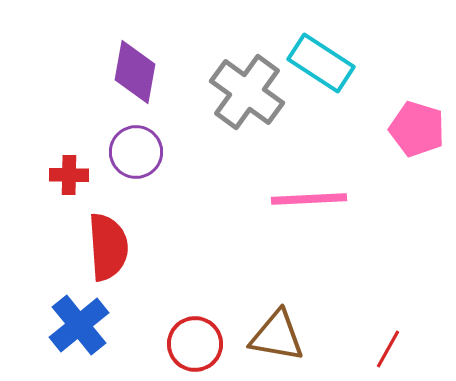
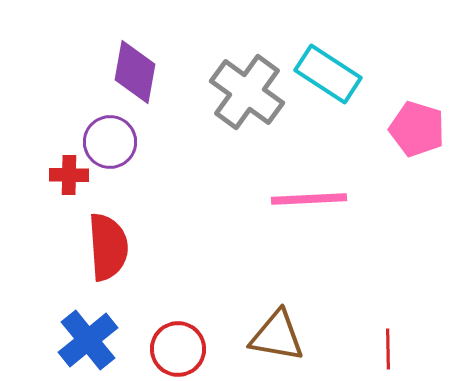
cyan rectangle: moved 7 px right, 11 px down
purple circle: moved 26 px left, 10 px up
blue cross: moved 9 px right, 15 px down
red circle: moved 17 px left, 5 px down
red line: rotated 30 degrees counterclockwise
